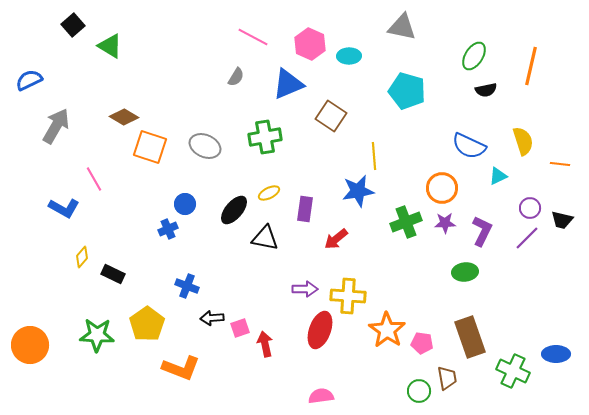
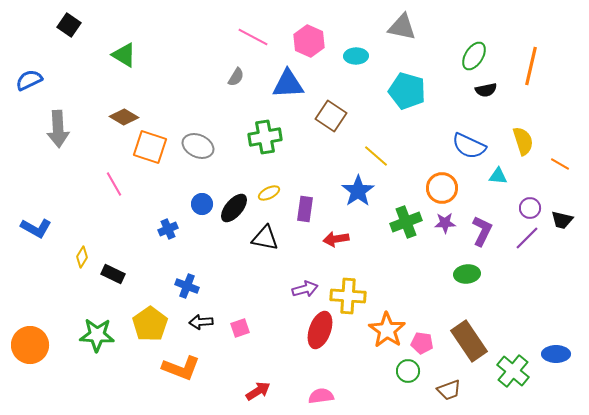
black square at (73, 25): moved 4 px left; rotated 15 degrees counterclockwise
pink hexagon at (310, 44): moved 1 px left, 3 px up
green triangle at (110, 46): moved 14 px right, 9 px down
cyan ellipse at (349, 56): moved 7 px right
blue triangle at (288, 84): rotated 20 degrees clockwise
gray arrow at (56, 126): moved 2 px right, 3 px down; rotated 147 degrees clockwise
gray ellipse at (205, 146): moved 7 px left
yellow line at (374, 156): moved 2 px right; rotated 44 degrees counterclockwise
orange line at (560, 164): rotated 24 degrees clockwise
cyan triangle at (498, 176): rotated 30 degrees clockwise
pink line at (94, 179): moved 20 px right, 5 px down
blue star at (358, 191): rotated 24 degrees counterclockwise
blue circle at (185, 204): moved 17 px right
blue L-shape at (64, 208): moved 28 px left, 20 px down
black ellipse at (234, 210): moved 2 px up
red arrow at (336, 239): rotated 30 degrees clockwise
yellow diamond at (82, 257): rotated 10 degrees counterclockwise
green ellipse at (465, 272): moved 2 px right, 2 px down
purple arrow at (305, 289): rotated 15 degrees counterclockwise
black arrow at (212, 318): moved 11 px left, 4 px down
yellow pentagon at (147, 324): moved 3 px right
brown rectangle at (470, 337): moved 1 px left, 4 px down; rotated 15 degrees counterclockwise
red arrow at (265, 344): moved 7 px left, 47 px down; rotated 70 degrees clockwise
green cross at (513, 371): rotated 16 degrees clockwise
brown trapezoid at (447, 378): moved 2 px right, 12 px down; rotated 80 degrees clockwise
green circle at (419, 391): moved 11 px left, 20 px up
